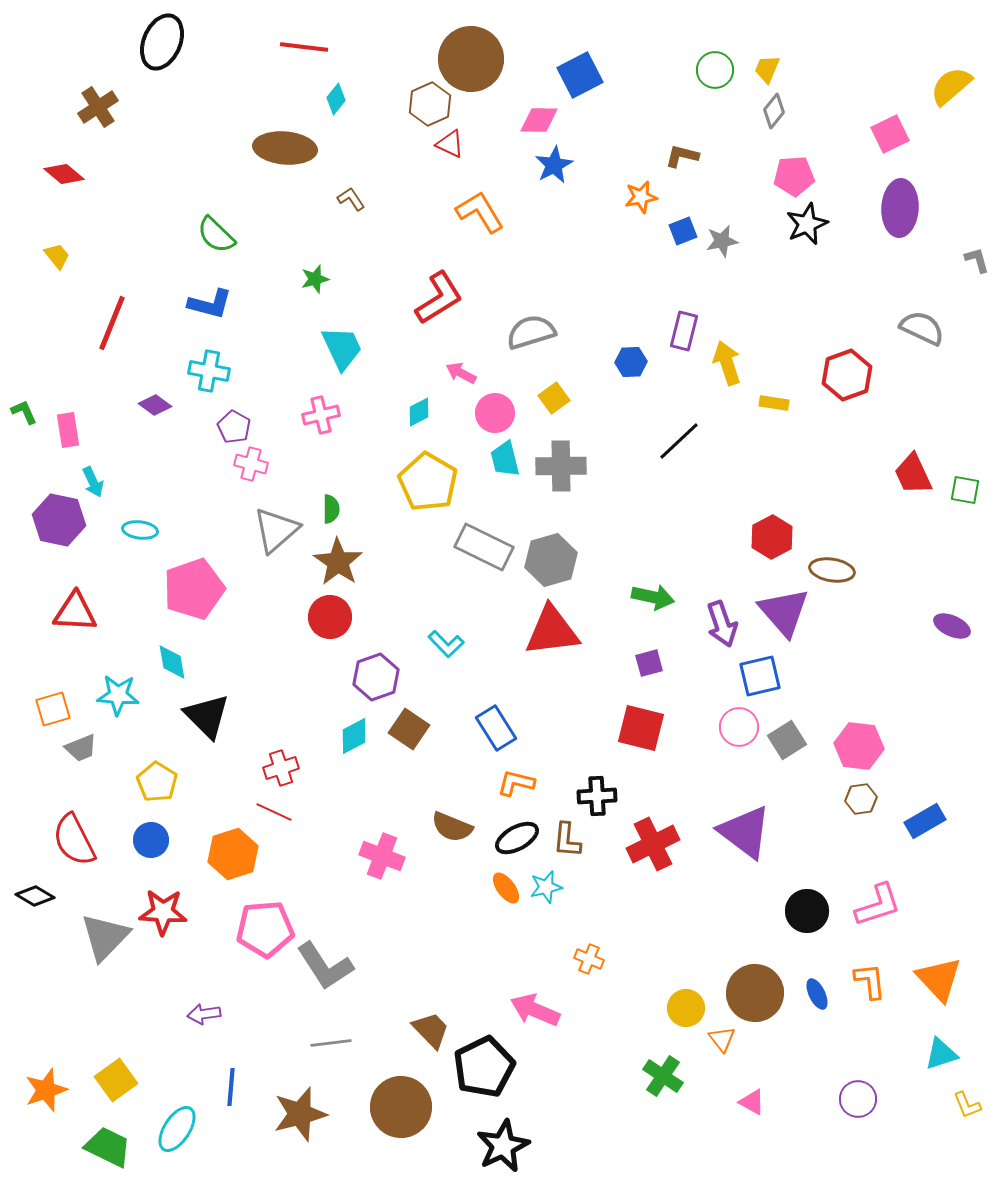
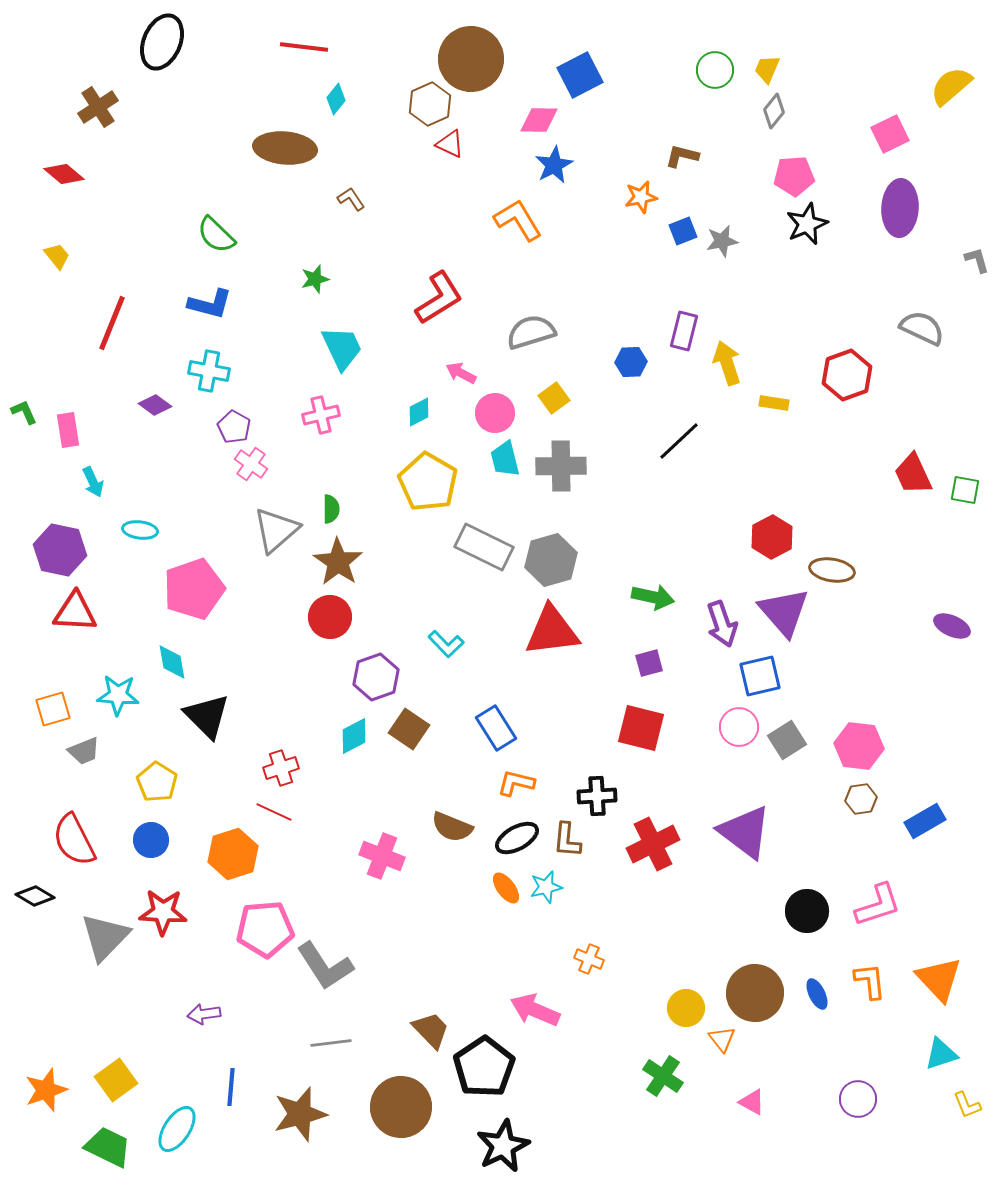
orange L-shape at (480, 212): moved 38 px right, 8 px down
pink cross at (251, 464): rotated 20 degrees clockwise
purple hexagon at (59, 520): moved 1 px right, 30 px down
gray trapezoid at (81, 748): moved 3 px right, 3 px down
black pentagon at (484, 1067): rotated 8 degrees counterclockwise
